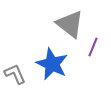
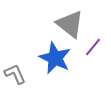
purple line: rotated 18 degrees clockwise
blue star: moved 3 px right, 6 px up
